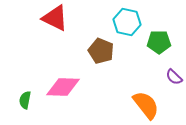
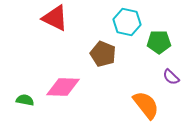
brown pentagon: moved 2 px right, 3 px down
purple semicircle: moved 3 px left
green semicircle: rotated 90 degrees clockwise
